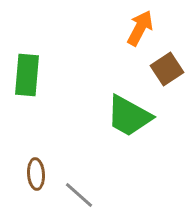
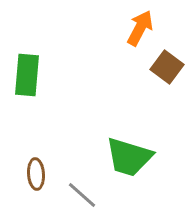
brown square: moved 2 px up; rotated 20 degrees counterclockwise
green trapezoid: moved 41 px down; rotated 12 degrees counterclockwise
gray line: moved 3 px right
